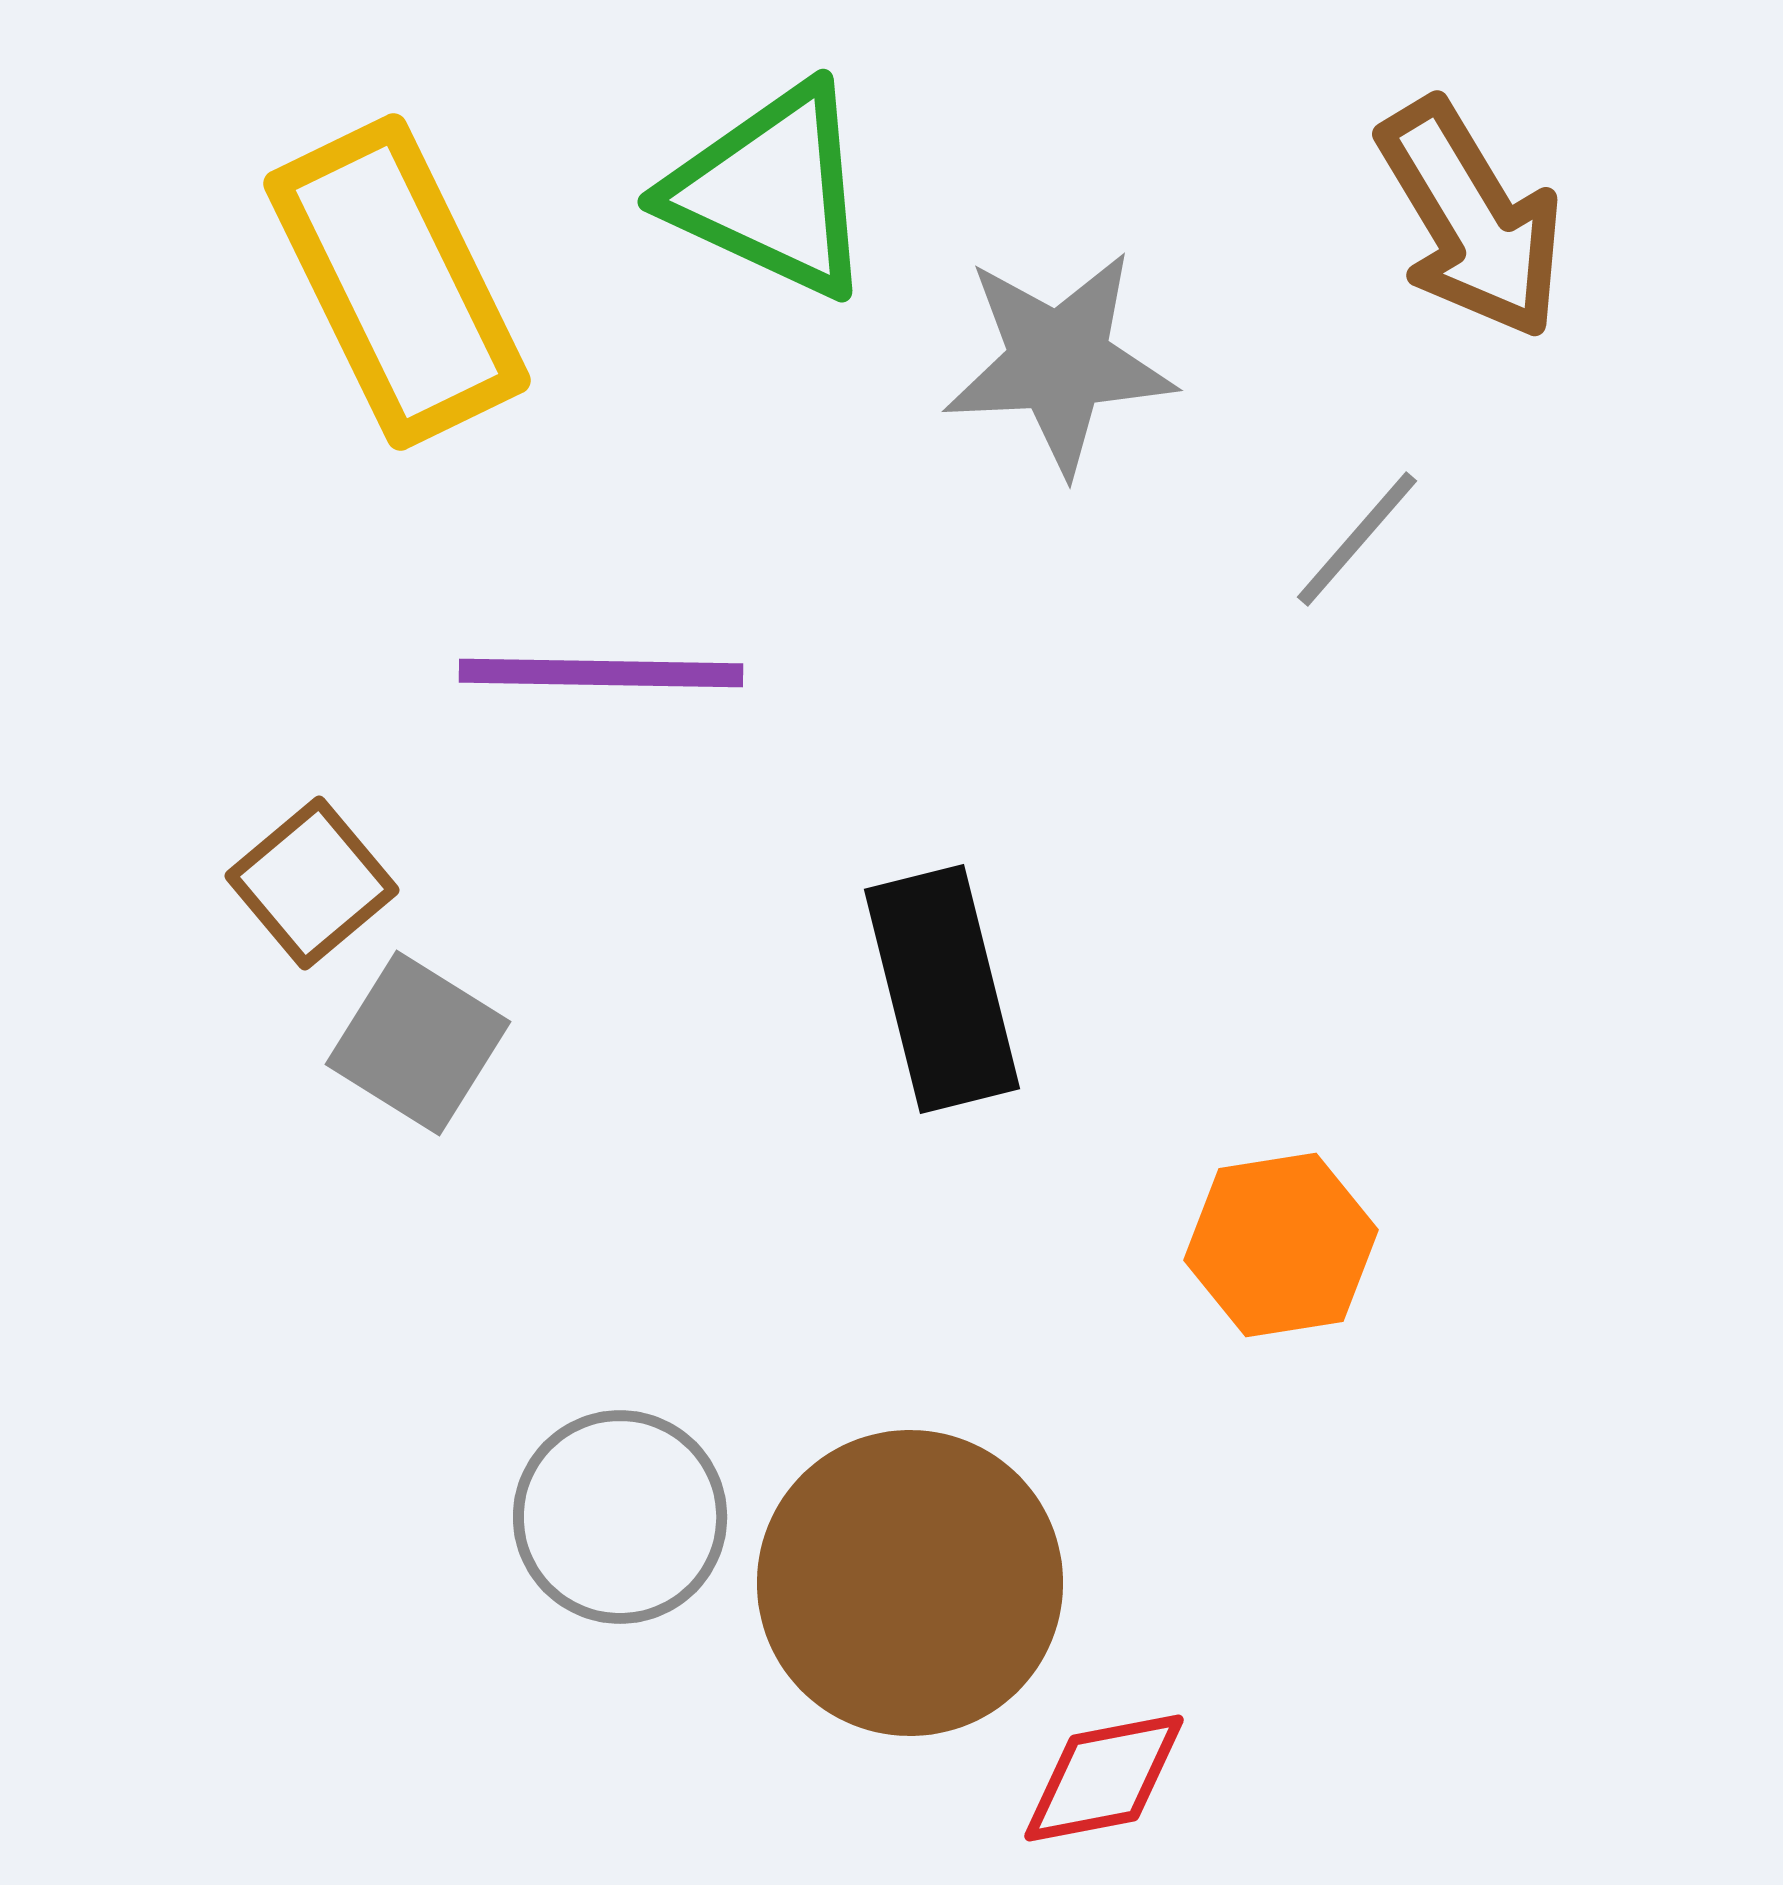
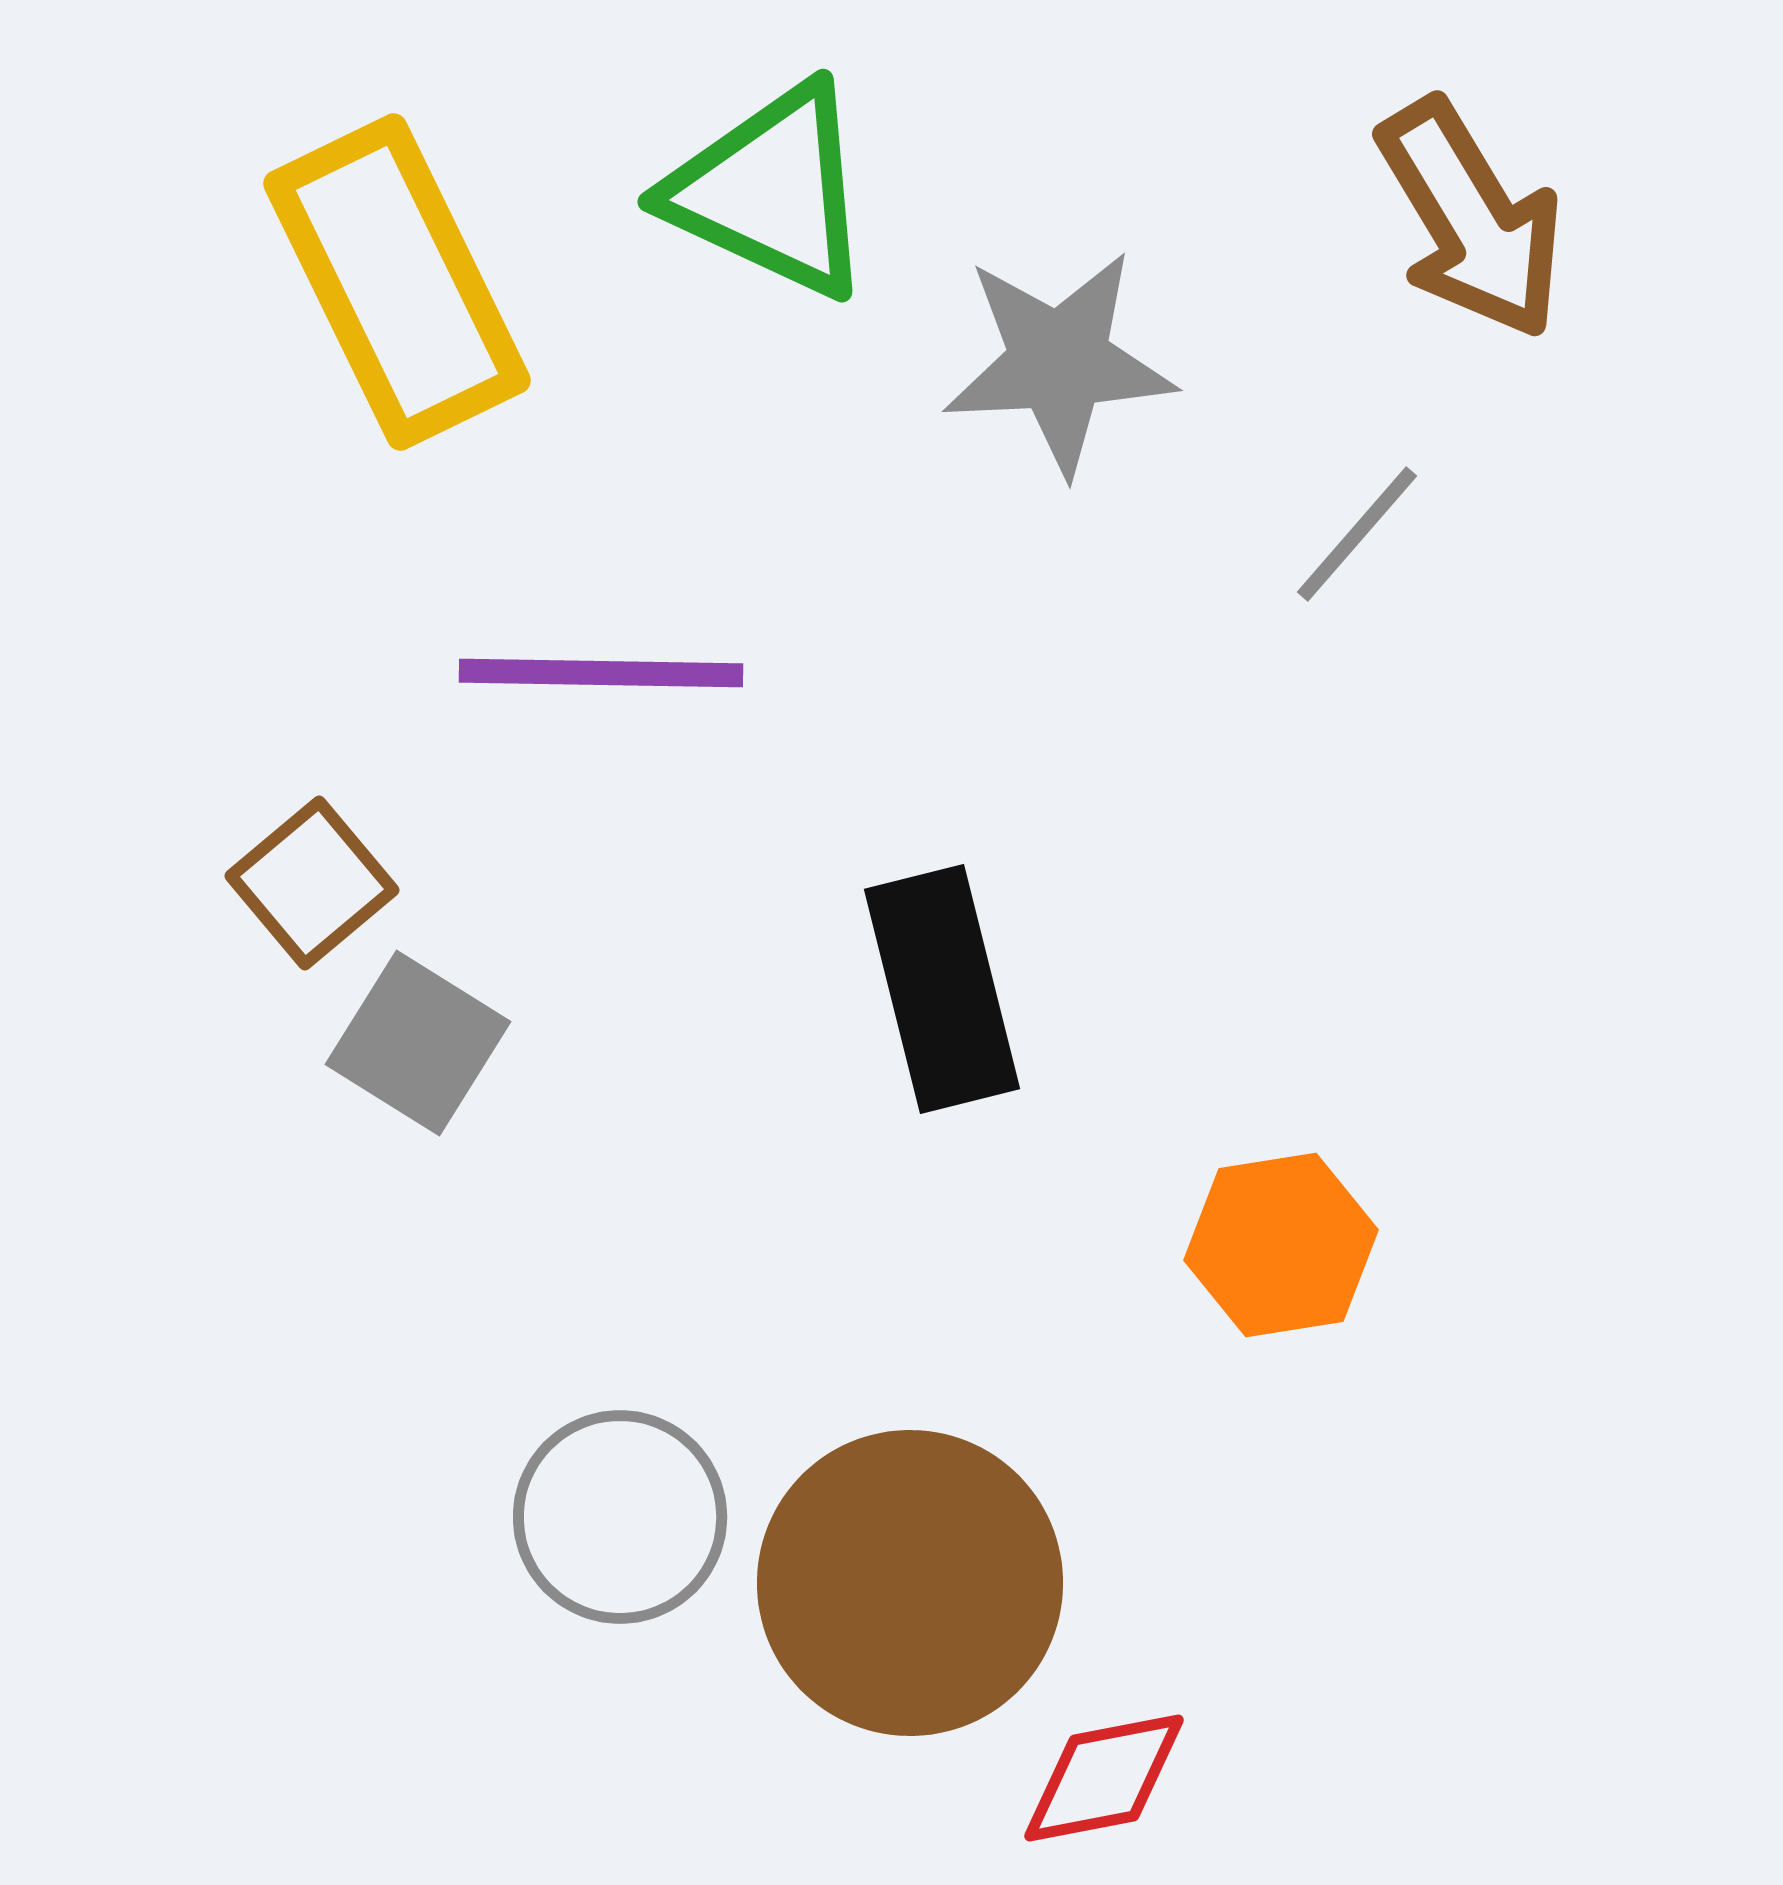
gray line: moved 5 px up
